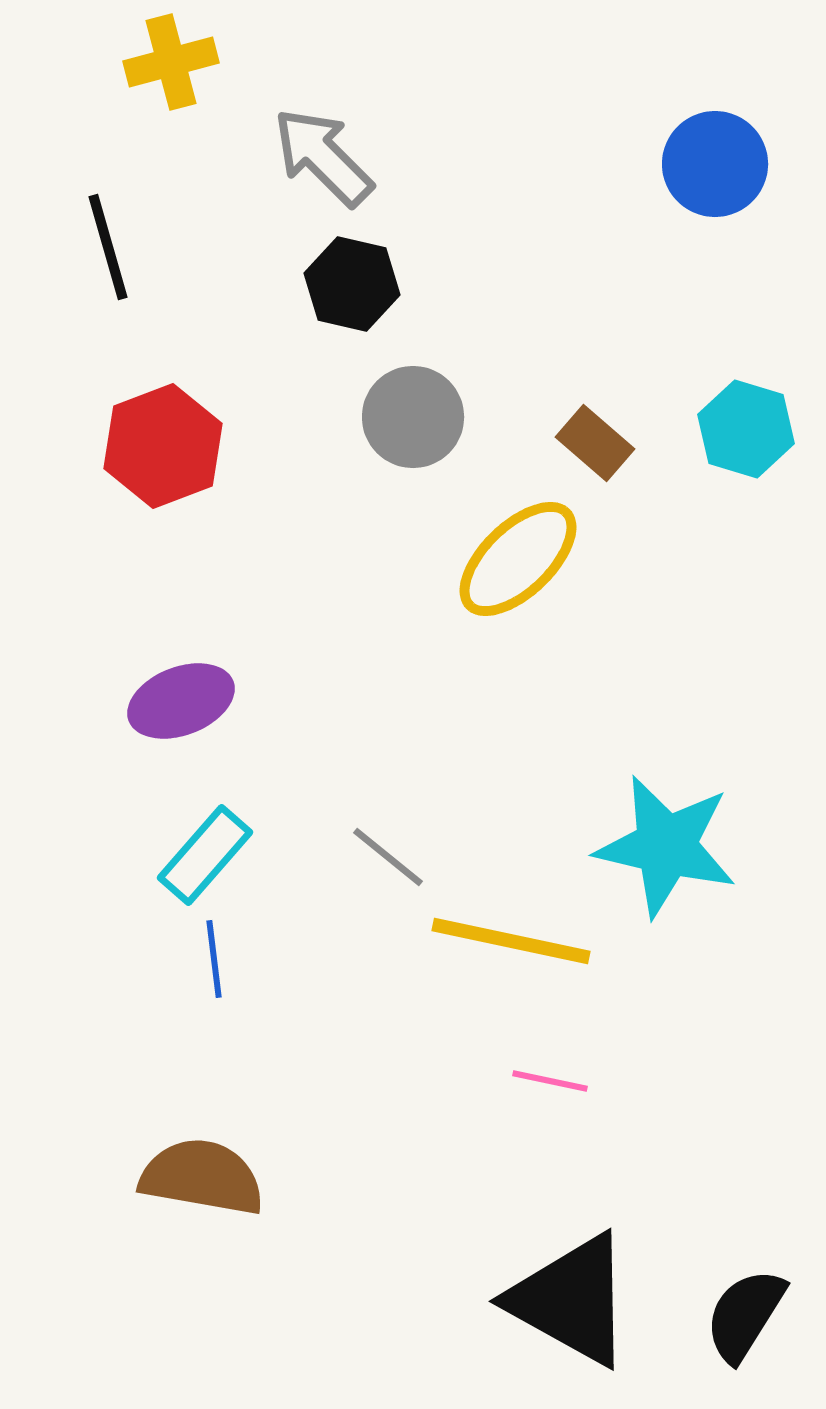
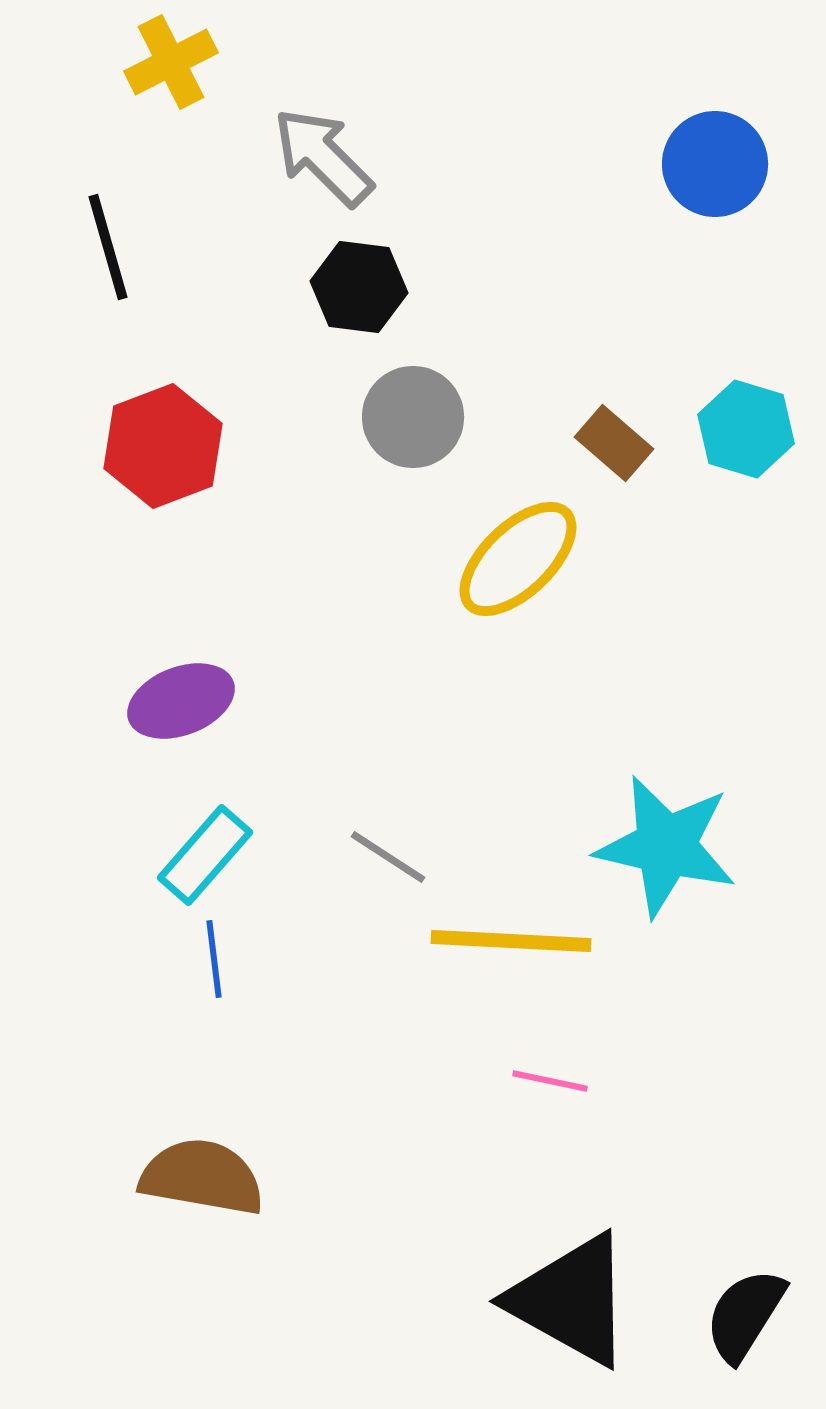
yellow cross: rotated 12 degrees counterclockwise
black hexagon: moved 7 px right, 3 px down; rotated 6 degrees counterclockwise
brown rectangle: moved 19 px right
gray line: rotated 6 degrees counterclockwise
yellow line: rotated 9 degrees counterclockwise
